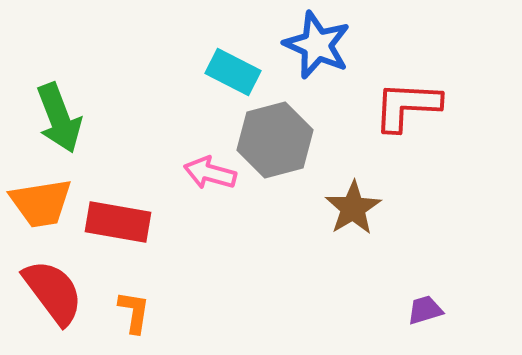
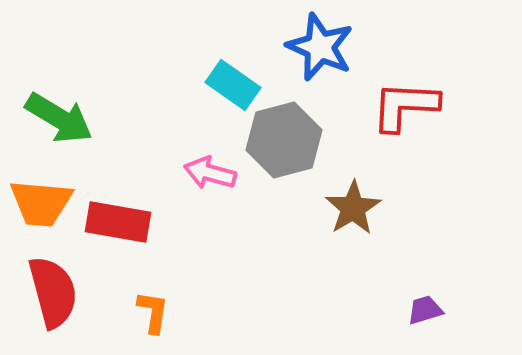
blue star: moved 3 px right, 2 px down
cyan rectangle: moved 13 px down; rotated 8 degrees clockwise
red L-shape: moved 2 px left
green arrow: rotated 38 degrees counterclockwise
gray hexagon: moved 9 px right
orange trapezoid: rotated 14 degrees clockwise
red semicircle: rotated 22 degrees clockwise
orange L-shape: moved 19 px right
